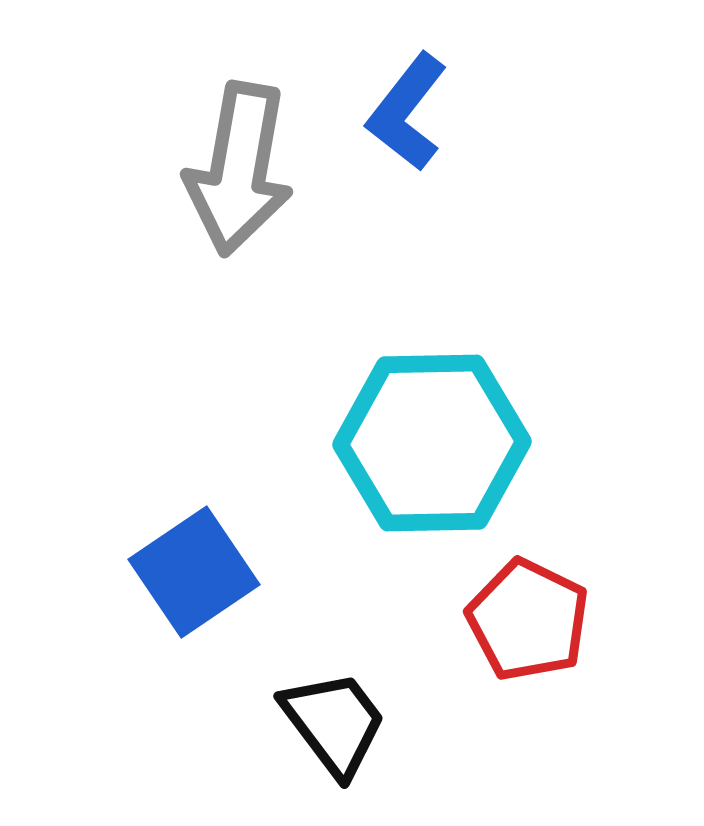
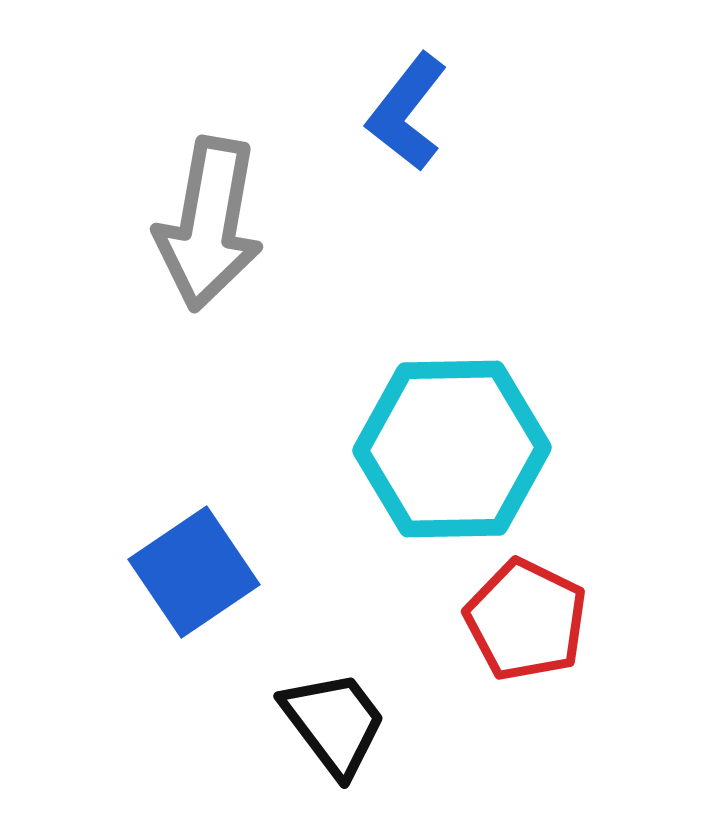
gray arrow: moved 30 px left, 55 px down
cyan hexagon: moved 20 px right, 6 px down
red pentagon: moved 2 px left
